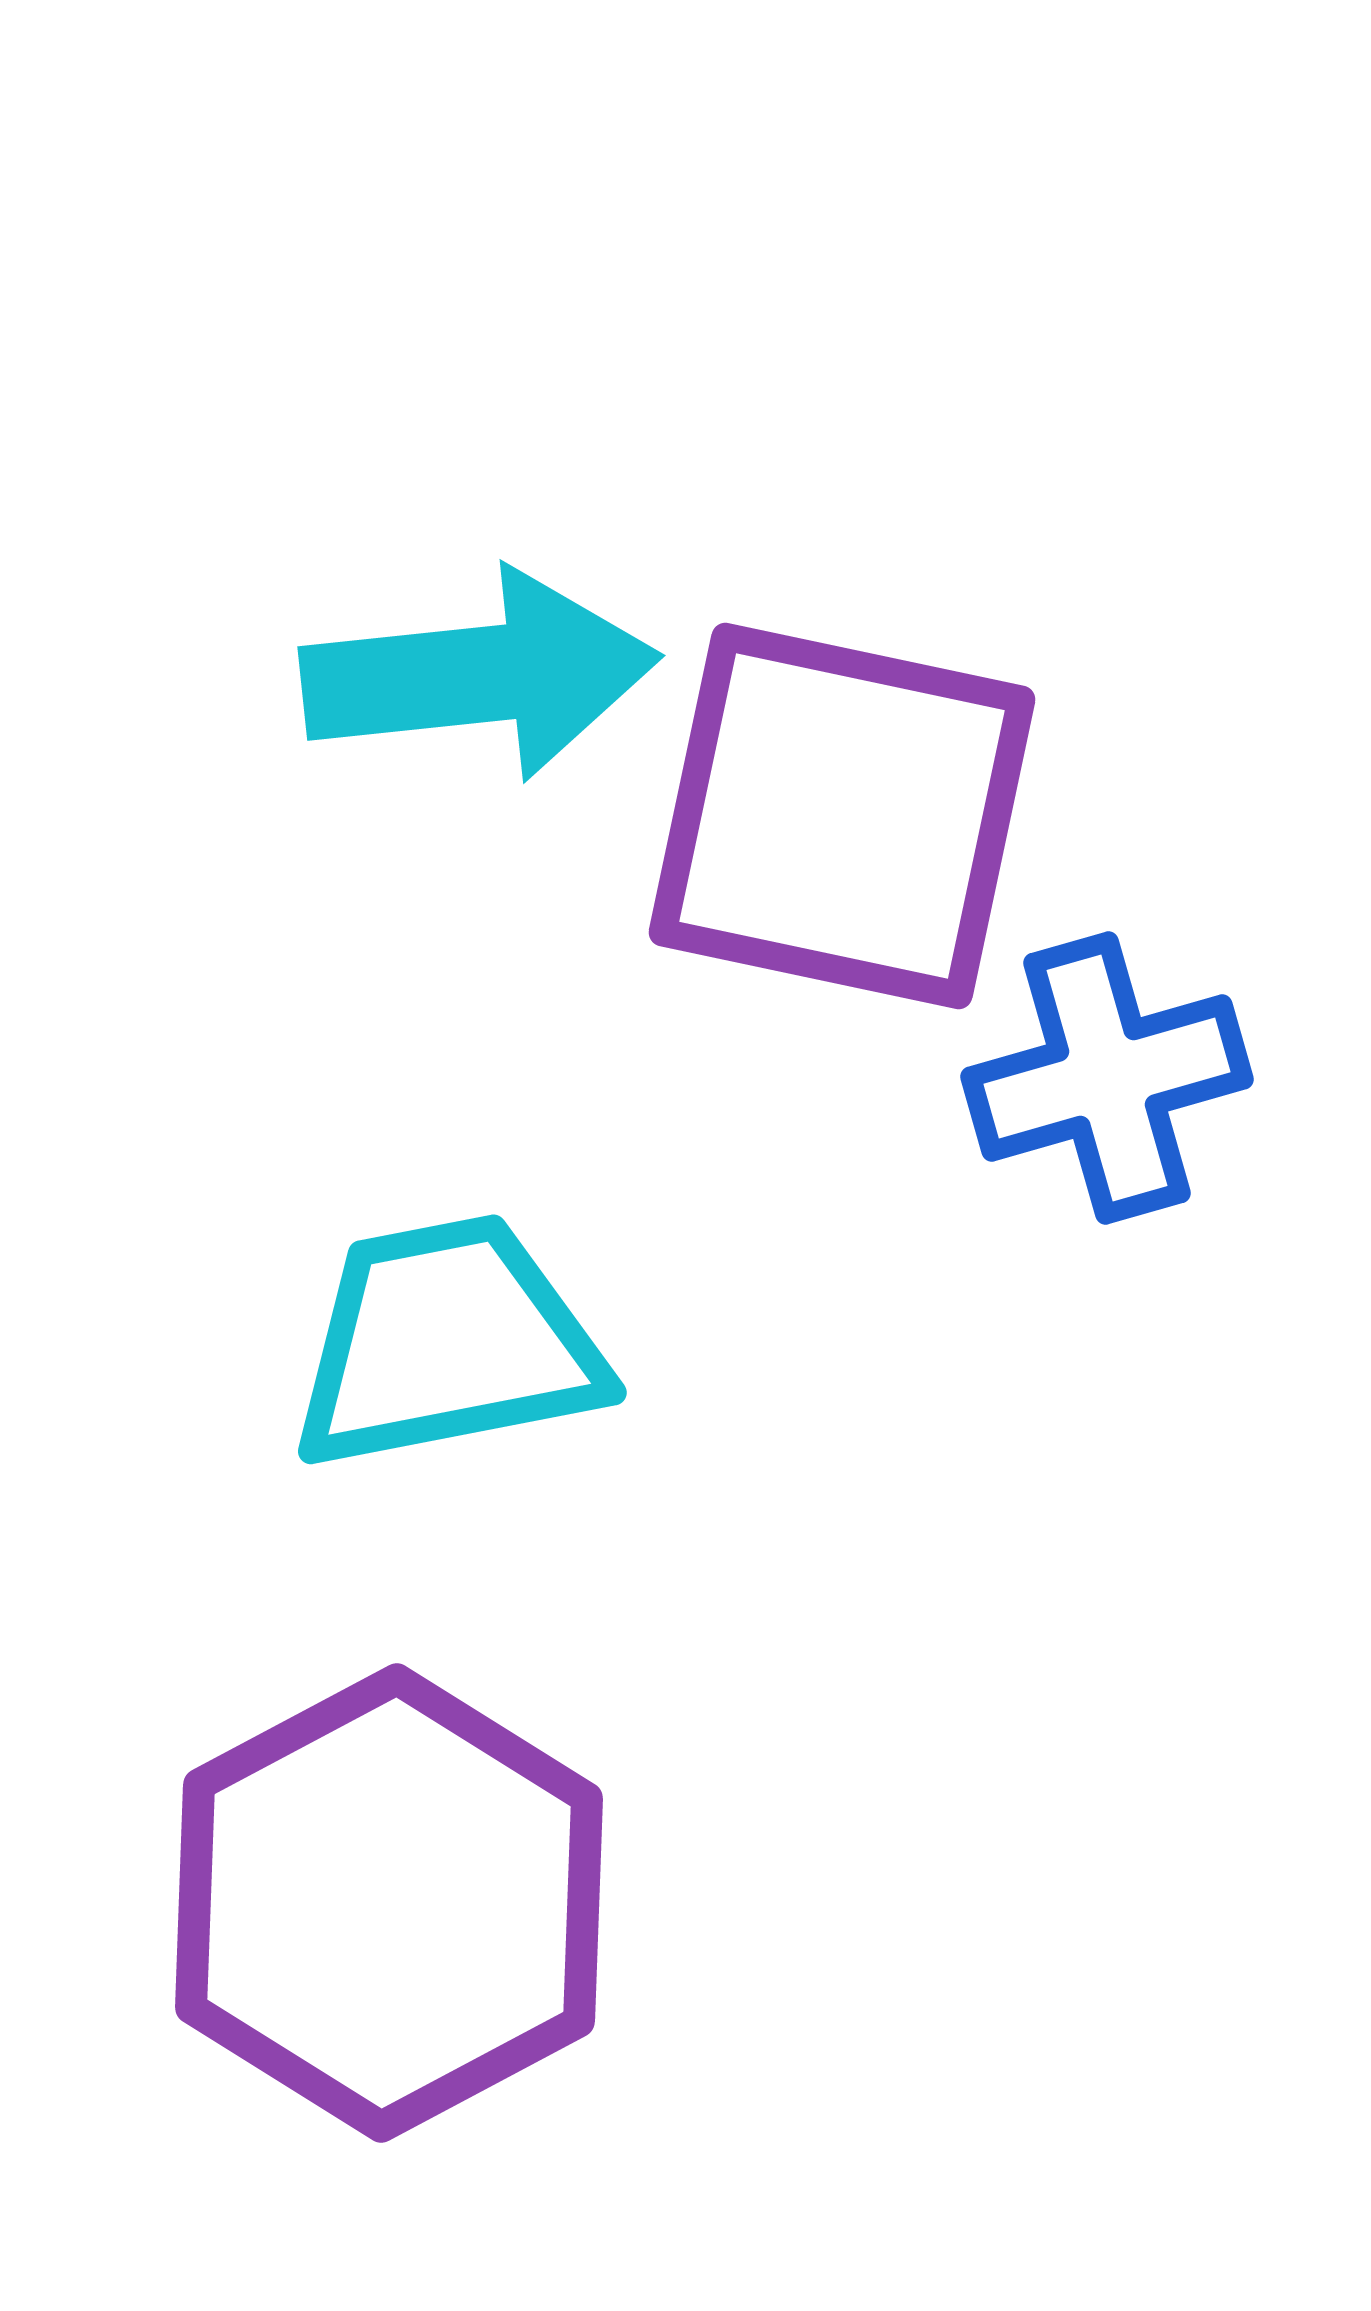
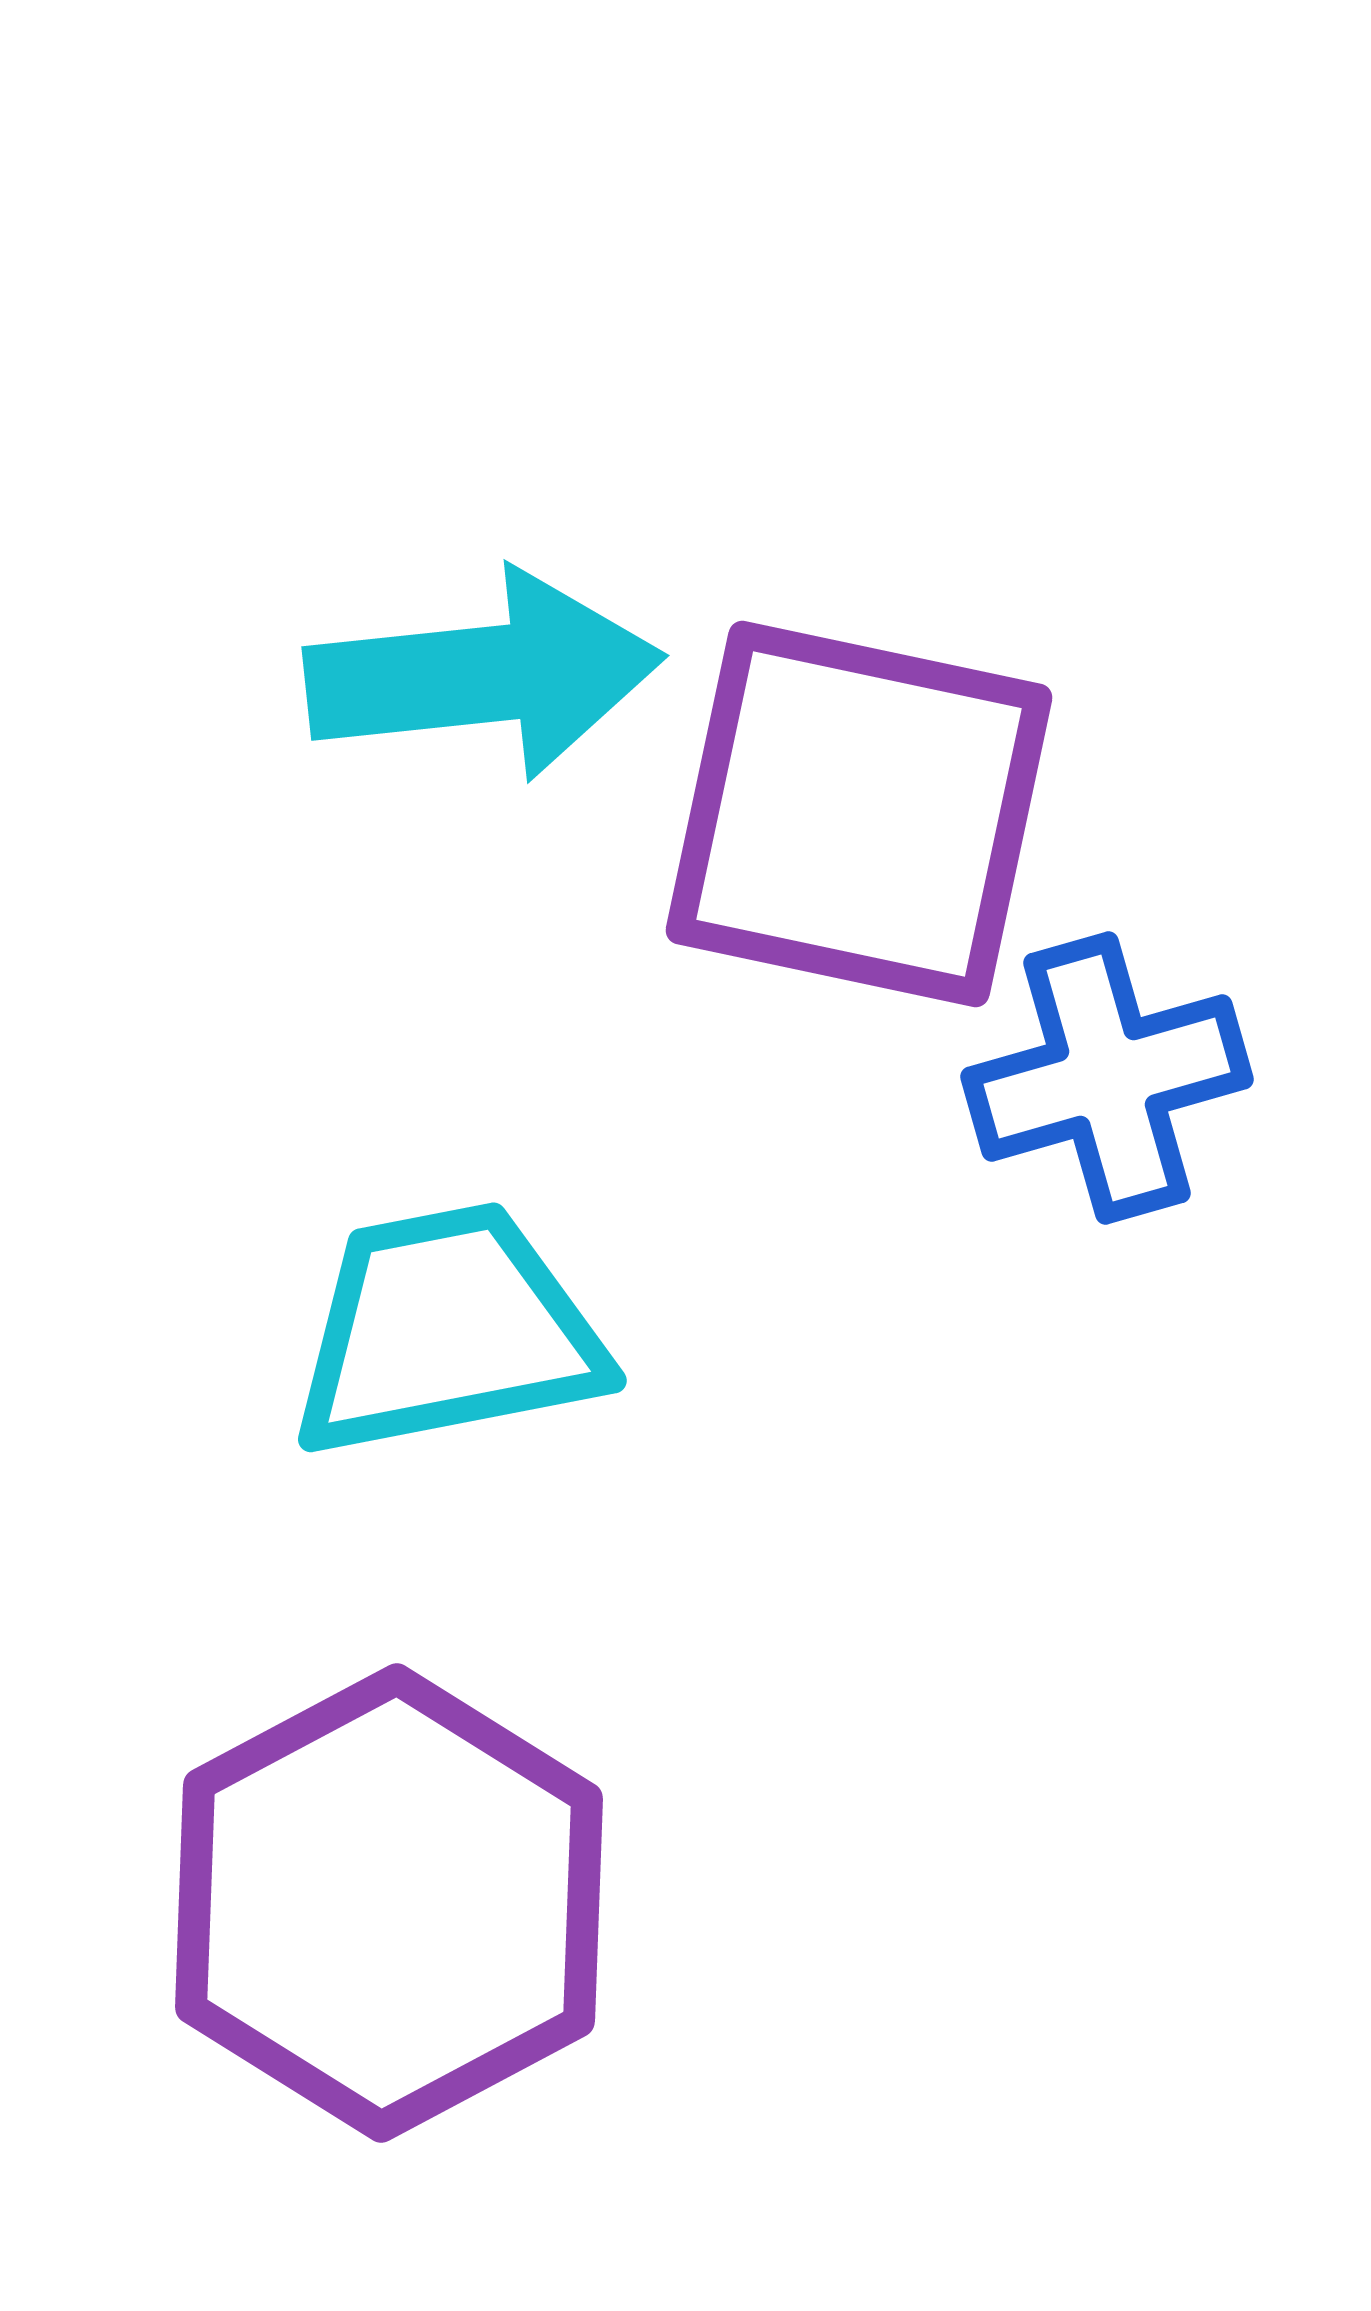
cyan arrow: moved 4 px right
purple square: moved 17 px right, 2 px up
cyan trapezoid: moved 12 px up
